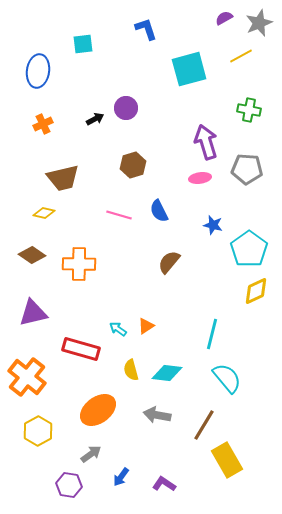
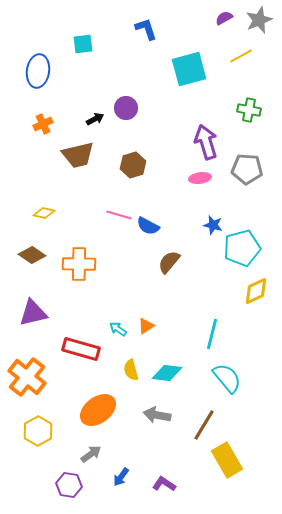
gray star at (259, 23): moved 3 px up
brown trapezoid at (63, 178): moved 15 px right, 23 px up
blue semicircle at (159, 211): moved 11 px left, 15 px down; rotated 35 degrees counterclockwise
cyan pentagon at (249, 249): moved 7 px left, 1 px up; rotated 21 degrees clockwise
